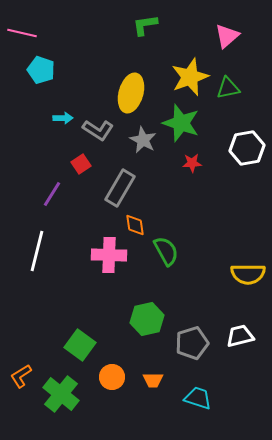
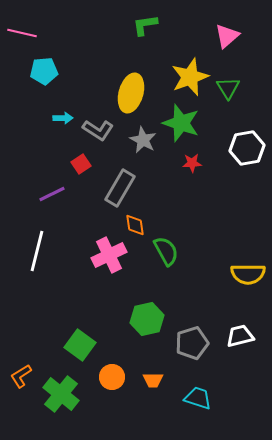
cyan pentagon: moved 3 px right, 1 px down; rotated 24 degrees counterclockwise
green triangle: rotated 50 degrees counterclockwise
purple line: rotated 32 degrees clockwise
pink cross: rotated 28 degrees counterclockwise
